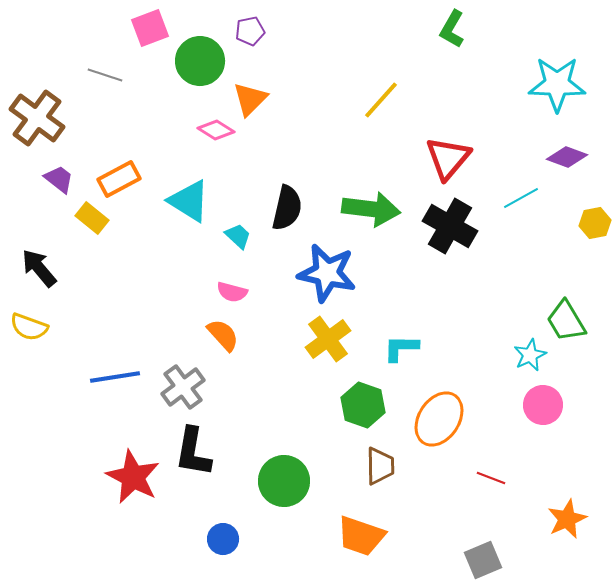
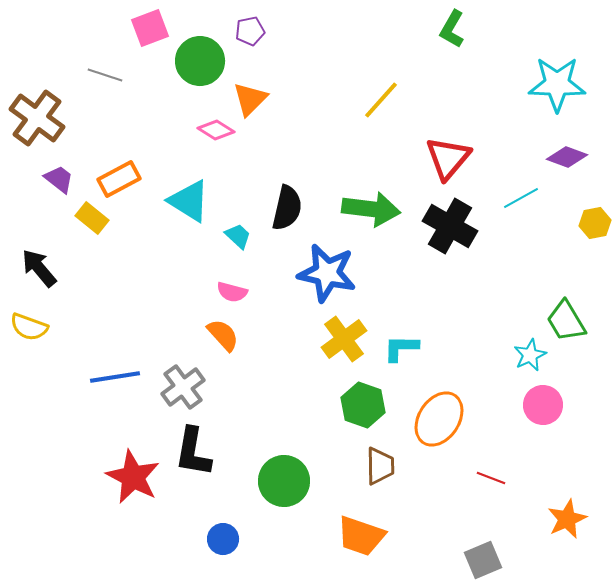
yellow cross at (328, 339): moved 16 px right
